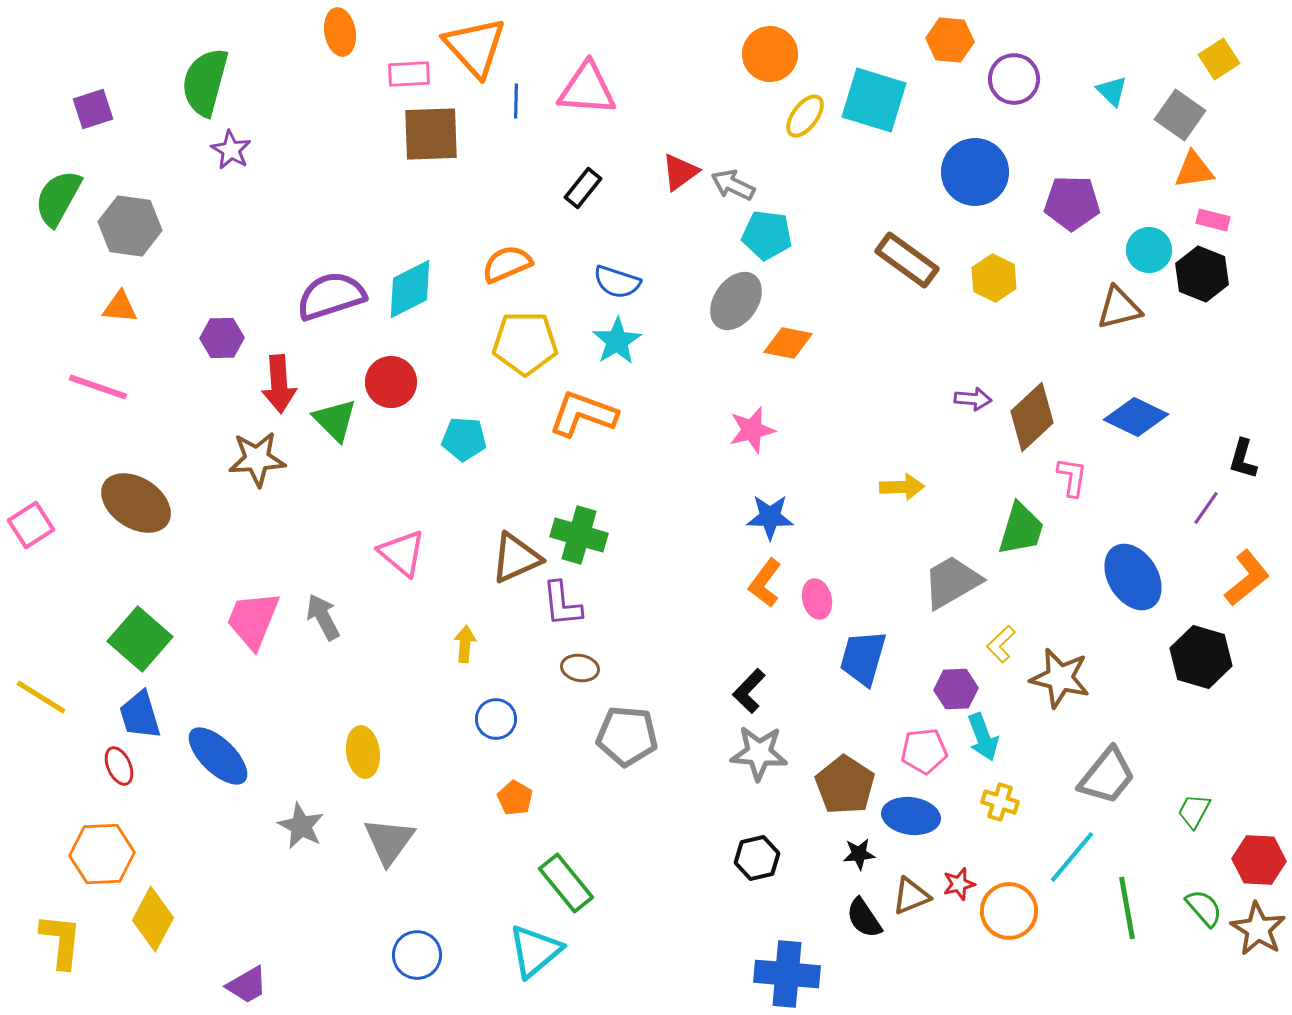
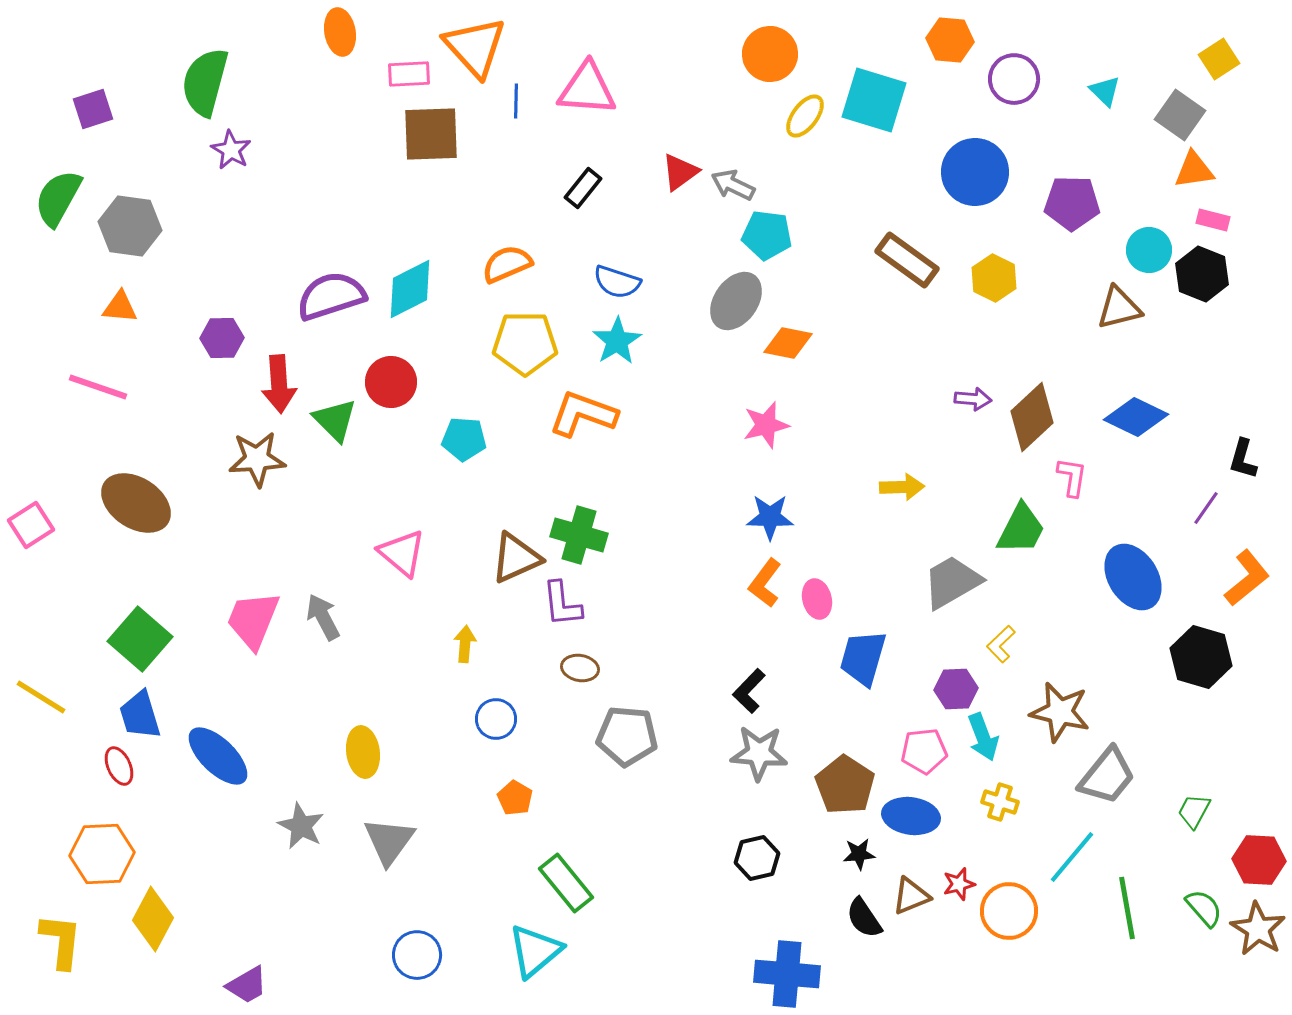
cyan triangle at (1112, 91): moved 7 px left
pink star at (752, 430): moved 14 px right, 5 px up
green trapezoid at (1021, 529): rotated 10 degrees clockwise
brown star at (1060, 678): moved 34 px down
